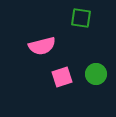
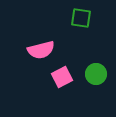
pink semicircle: moved 1 px left, 4 px down
pink square: rotated 10 degrees counterclockwise
